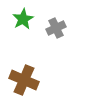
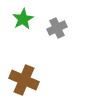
gray cross: moved 1 px right
